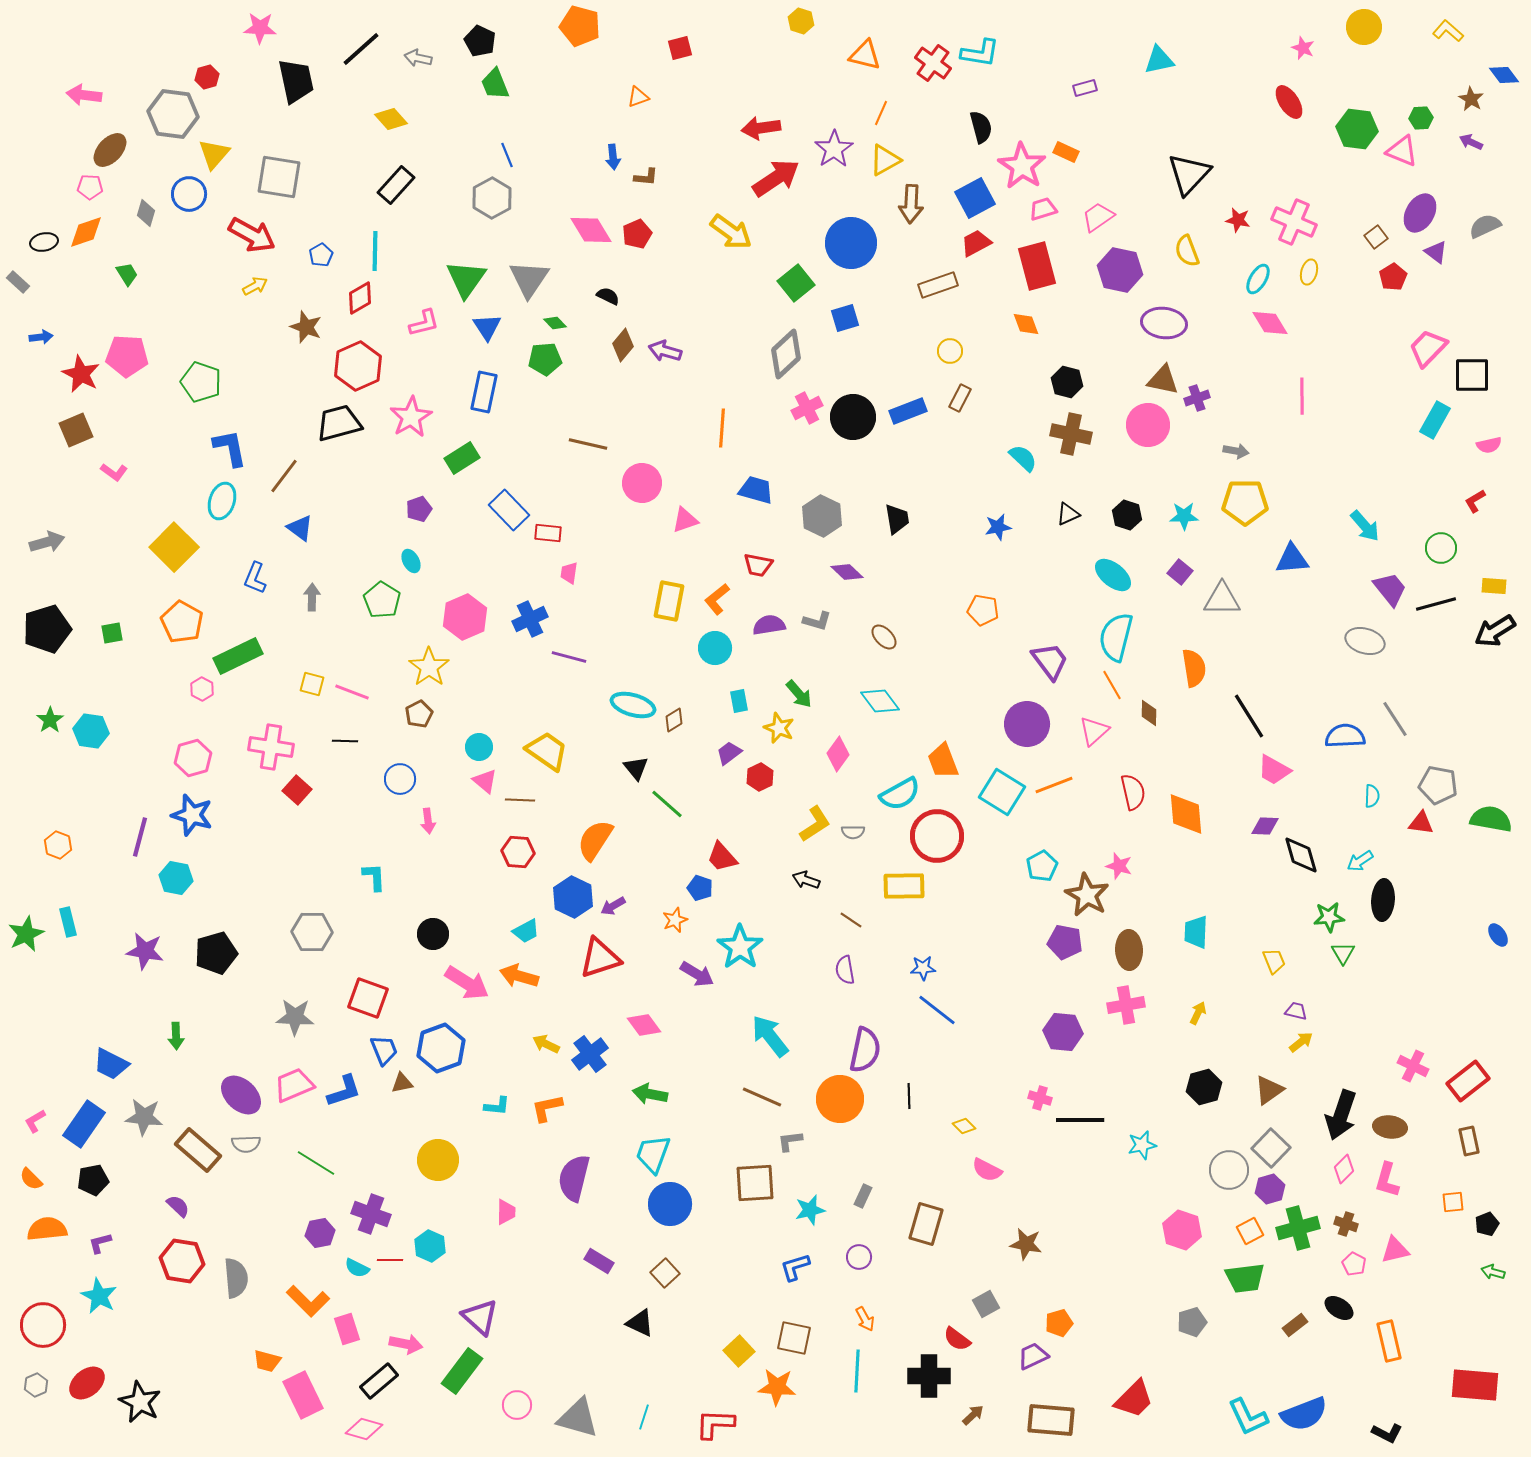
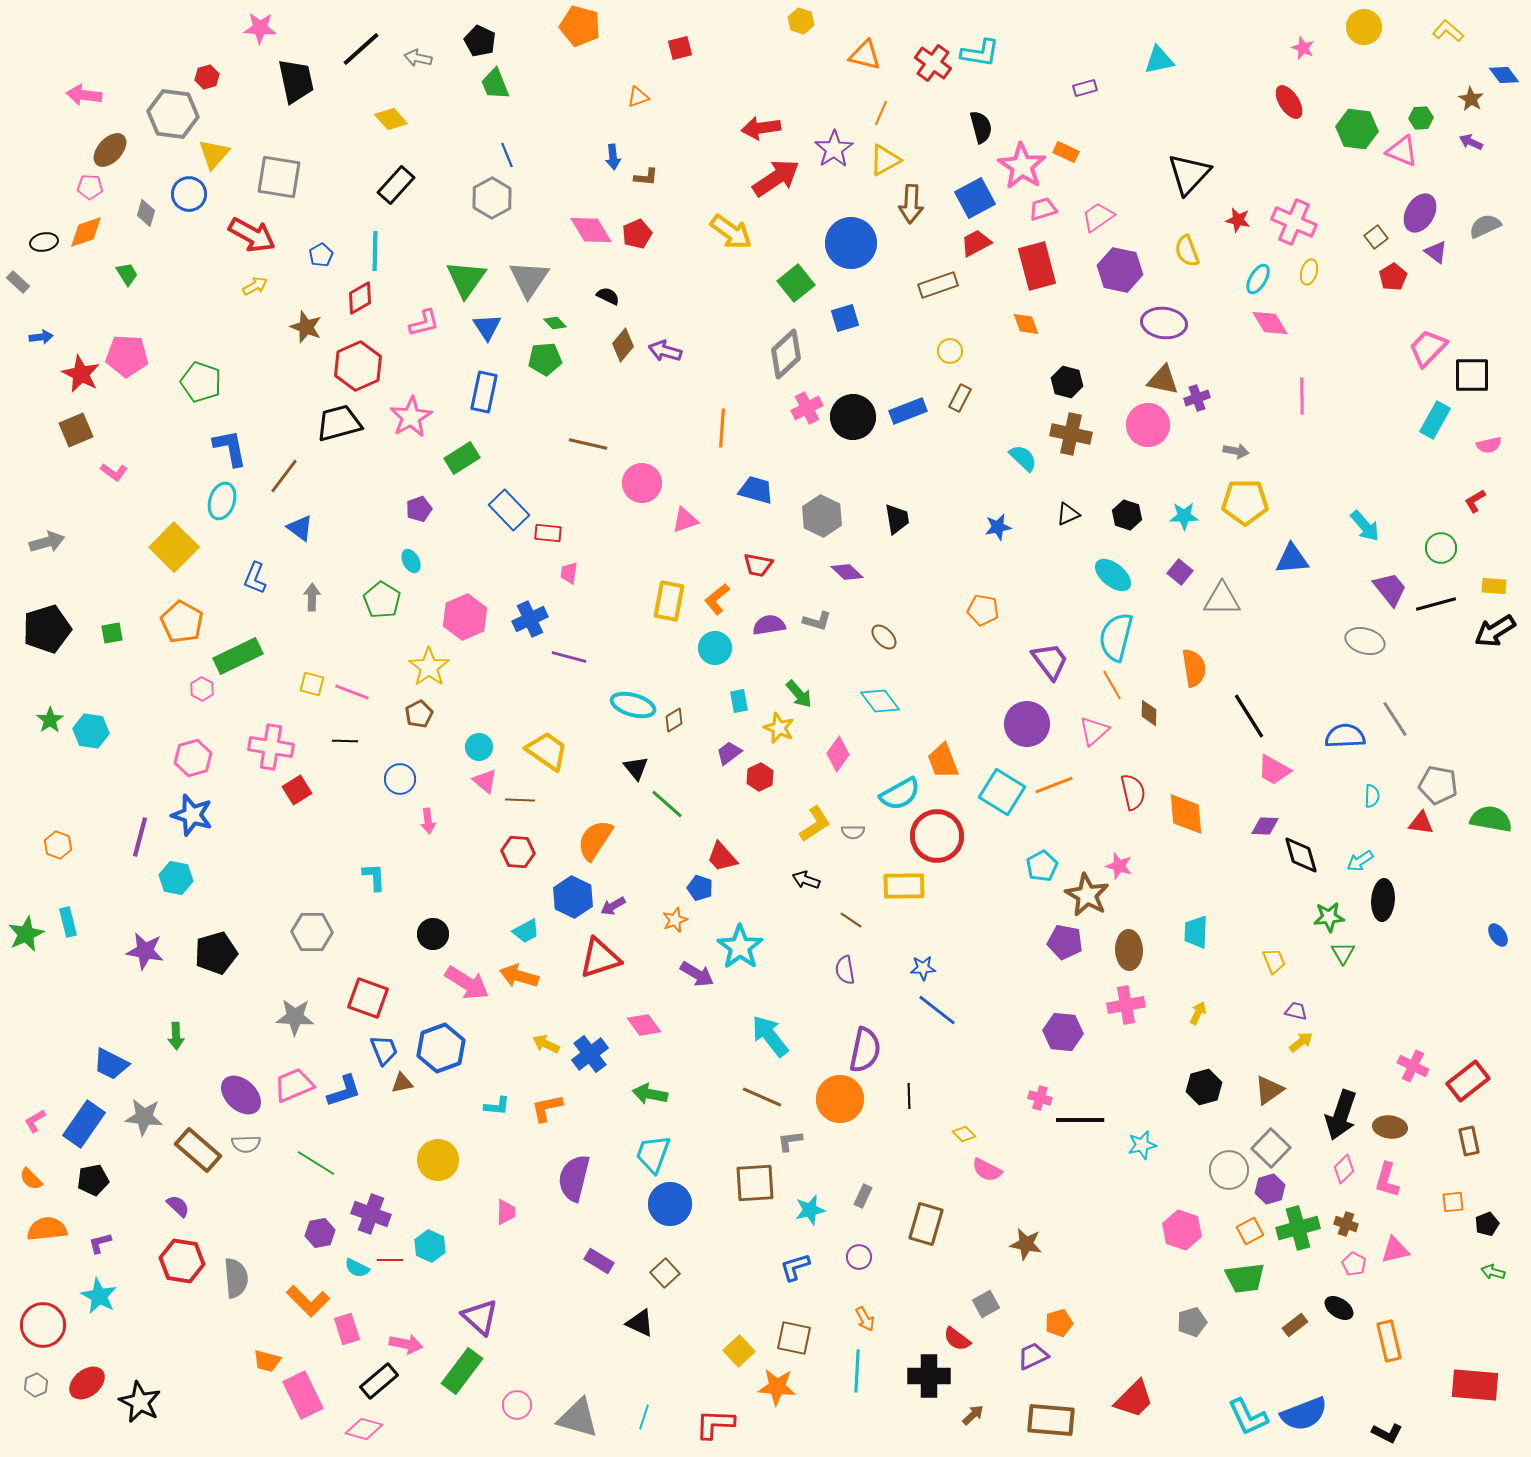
red square at (297, 790): rotated 16 degrees clockwise
yellow diamond at (964, 1126): moved 8 px down
